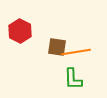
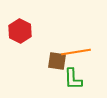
brown square: moved 14 px down
